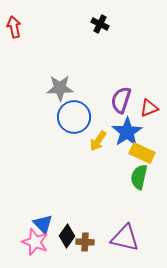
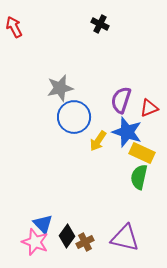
red arrow: rotated 15 degrees counterclockwise
gray star: rotated 12 degrees counterclockwise
blue star: rotated 20 degrees counterclockwise
brown cross: rotated 30 degrees counterclockwise
